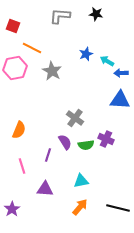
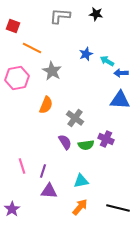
pink hexagon: moved 2 px right, 10 px down
orange semicircle: moved 27 px right, 25 px up
purple line: moved 5 px left, 16 px down
purple triangle: moved 4 px right, 2 px down
